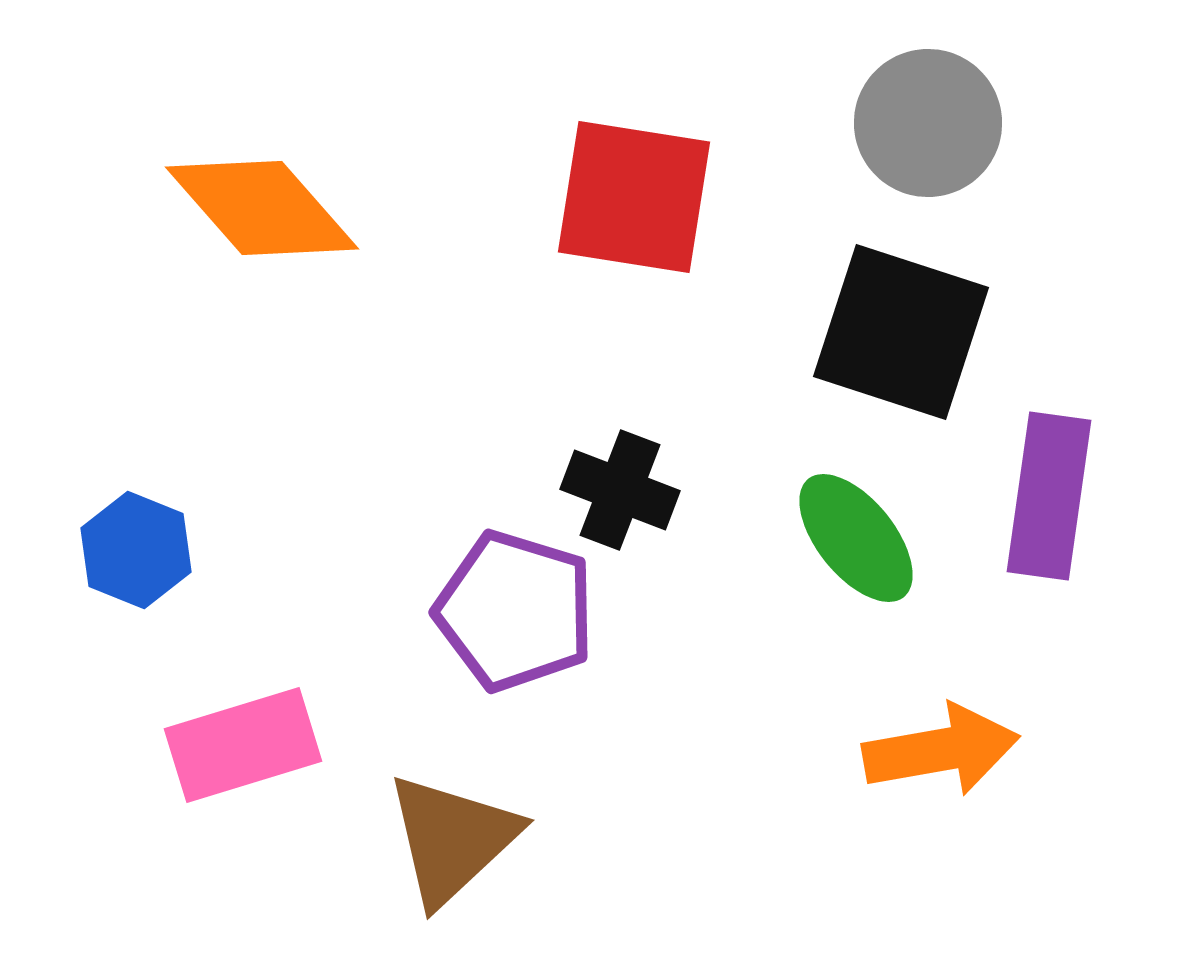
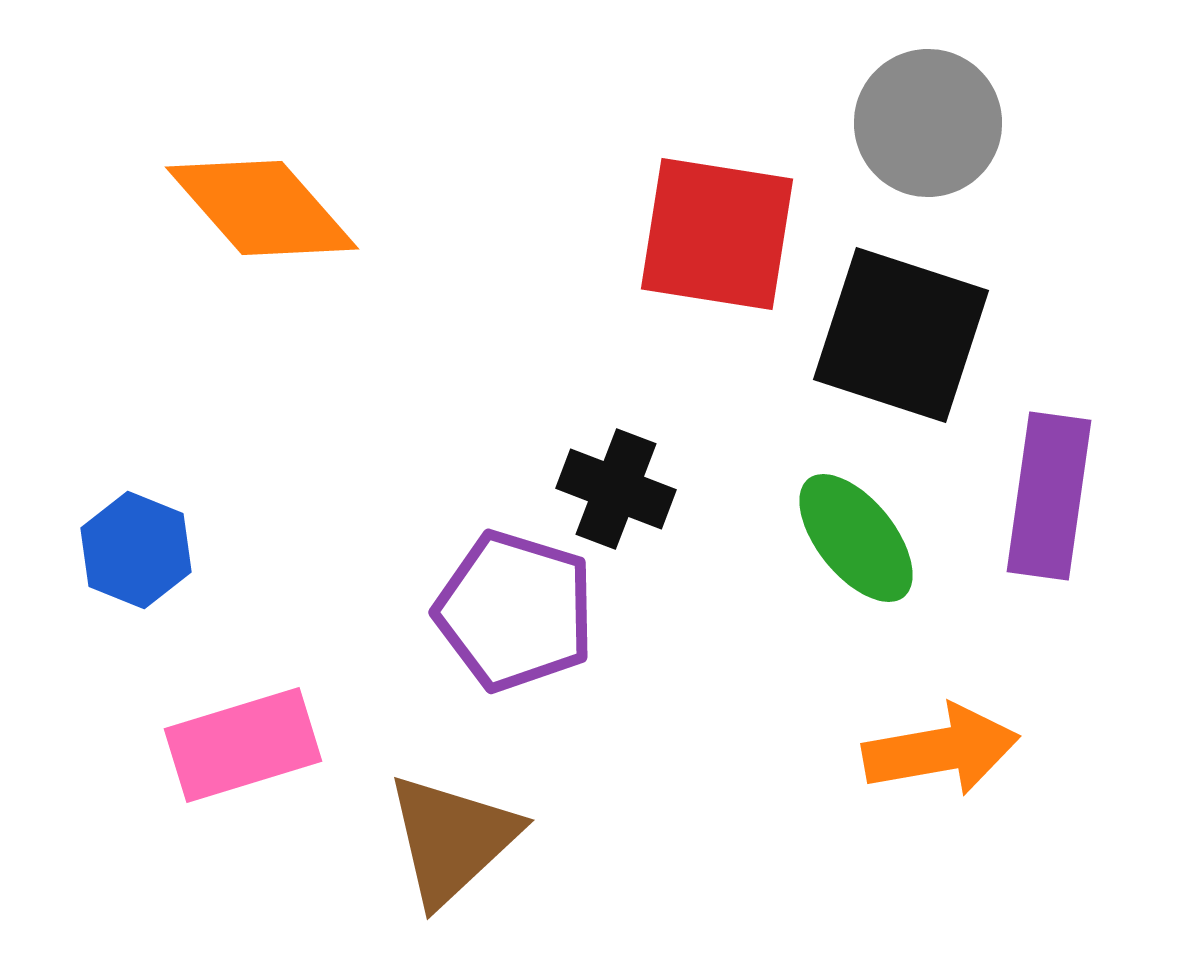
red square: moved 83 px right, 37 px down
black square: moved 3 px down
black cross: moved 4 px left, 1 px up
